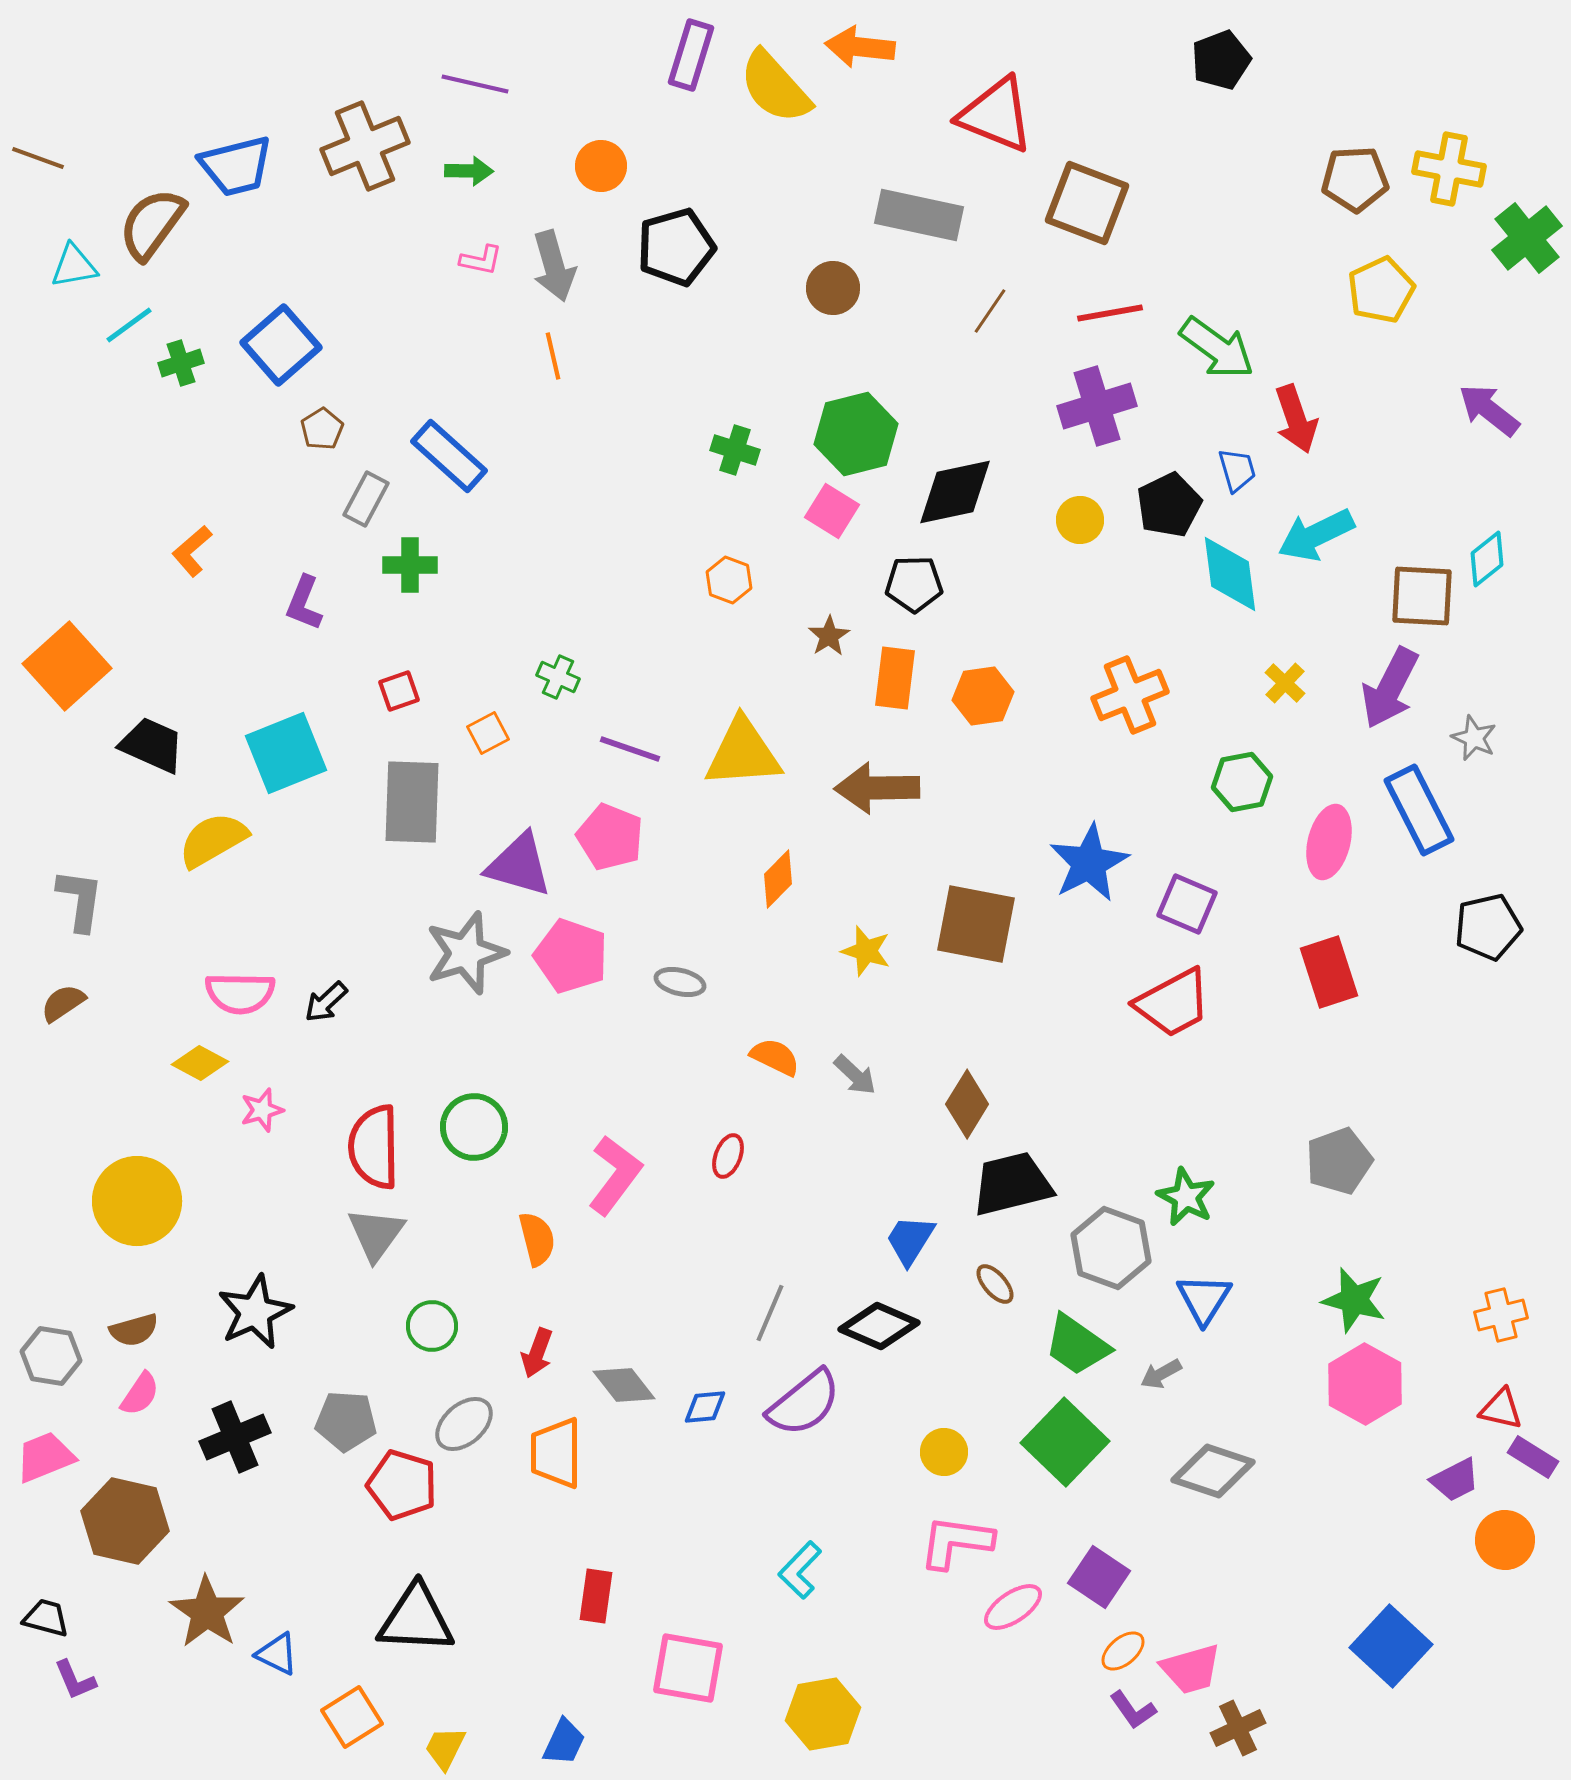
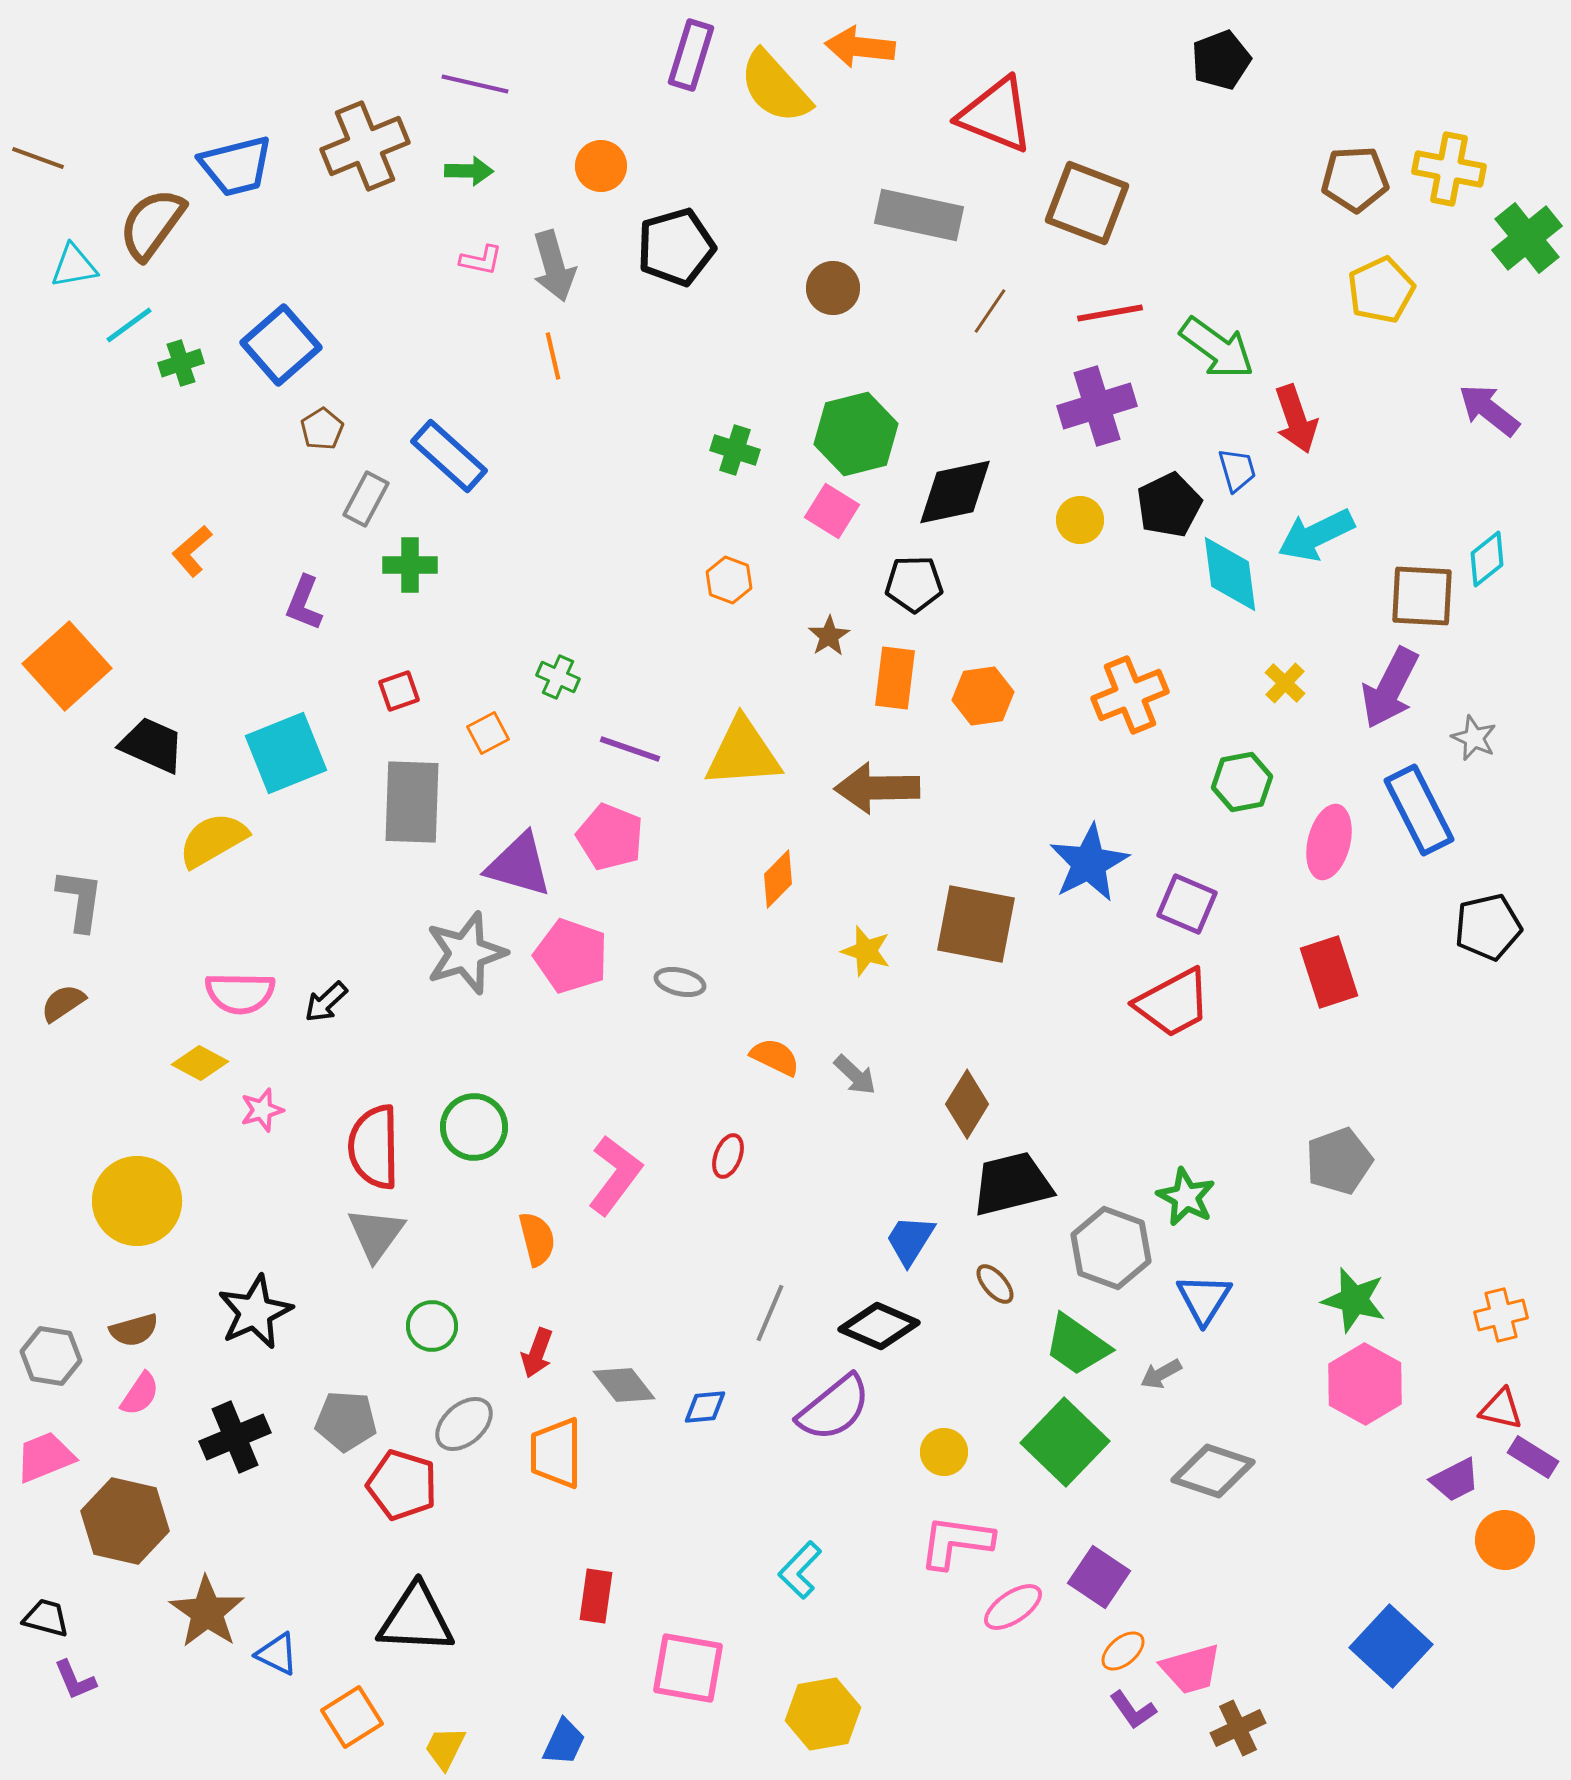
purple semicircle at (804, 1403): moved 30 px right, 5 px down
